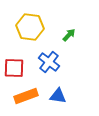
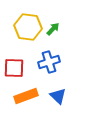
yellow hexagon: moved 2 px left
green arrow: moved 16 px left, 6 px up
blue cross: rotated 35 degrees clockwise
blue triangle: rotated 36 degrees clockwise
